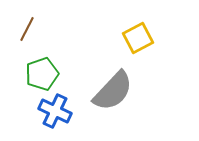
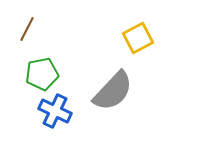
green pentagon: rotated 8 degrees clockwise
